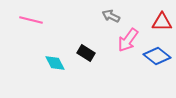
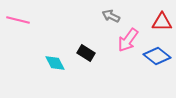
pink line: moved 13 px left
